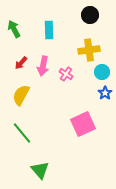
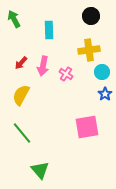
black circle: moved 1 px right, 1 px down
green arrow: moved 10 px up
blue star: moved 1 px down
pink square: moved 4 px right, 3 px down; rotated 15 degrees clockwise
